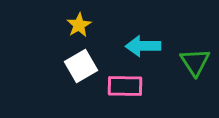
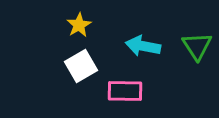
cyan arrow: rotated 12 degrees clockwise
green triangle: moved 2 px right, 16 px up
pink rectangle: moved 5 px down
